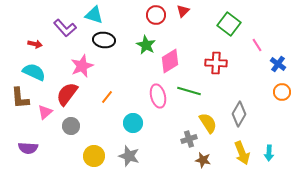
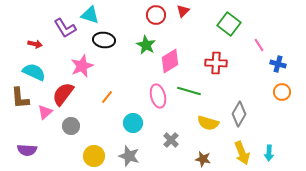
cyan triangle: moved 4 px left
purple L-shape: rotated 10 degrees clockwise
pink line: moved 2 px right
blue cross: rotated 21 degrees counterclockwise
red semicircle: moved 4 px left
yellow semicircle: rotated 140 degrees clockwise
gray cross: moved 18 px left, 1 px down; rotated 28 degrees counterclockwise
purple semicircle: moved 1 px left, 2 px down
brown star: moved 1 px up
